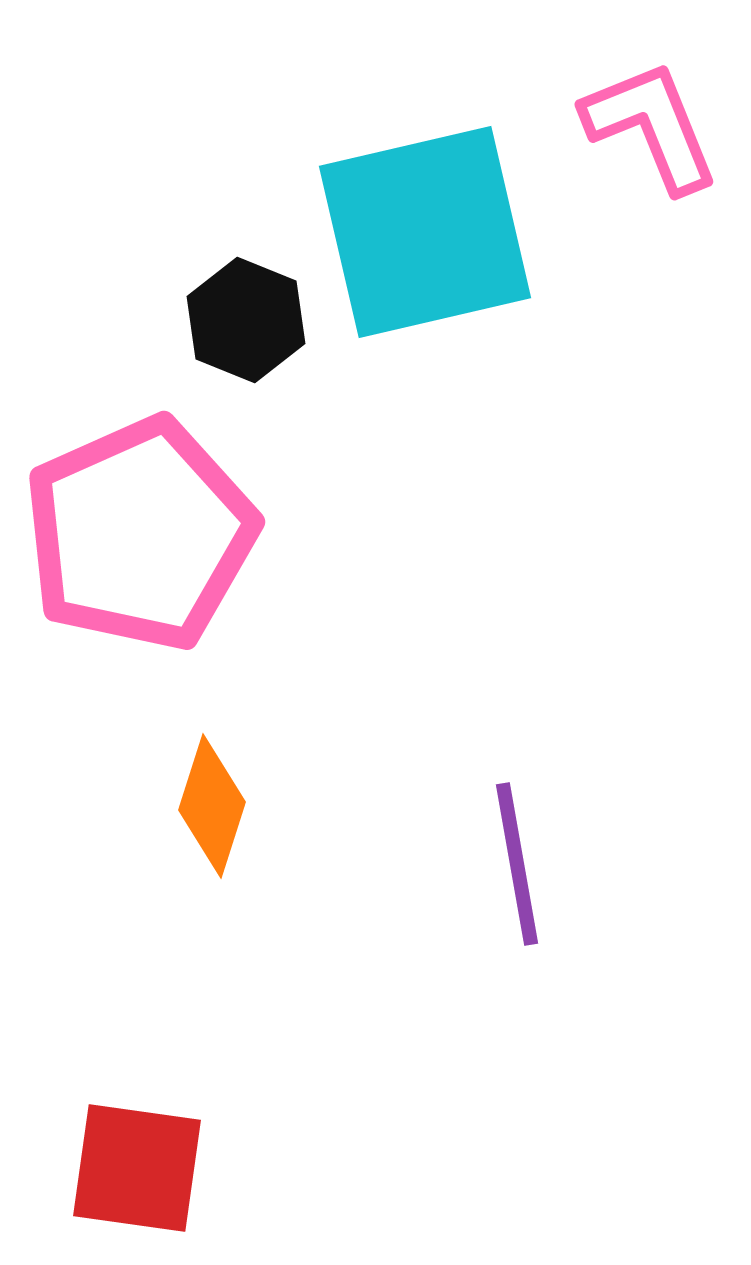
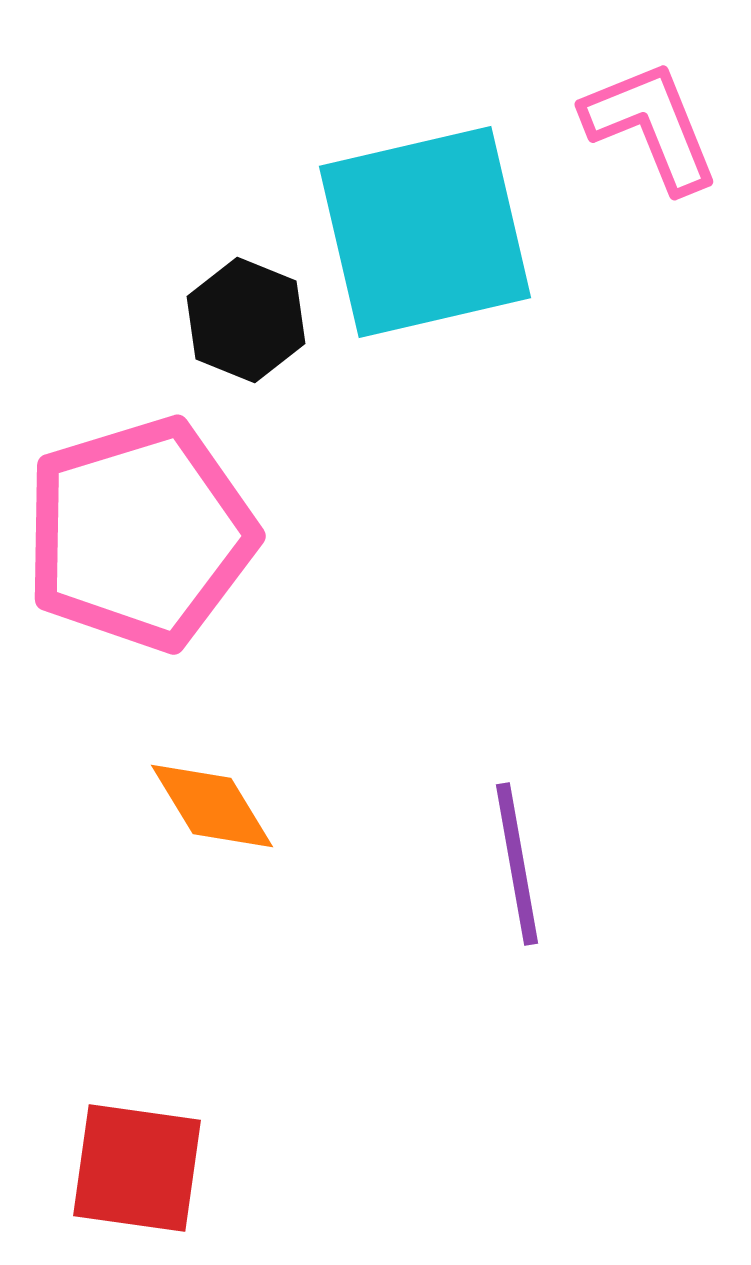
pink pentagon: rotated 7 degrees clockwise
orange diamond: rotated 49 degrees counterclockwise
